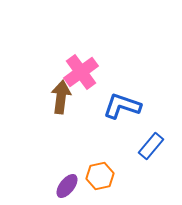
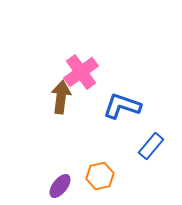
purple ellipse: moved 7 px left
